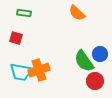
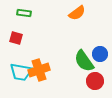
orange semicircle: rotated 78 degrees counterclockwise
